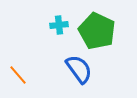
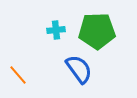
cyan cross: moved 3 px left, 5 px down
green pentagon: rotated 27 degrees counterclockwise
